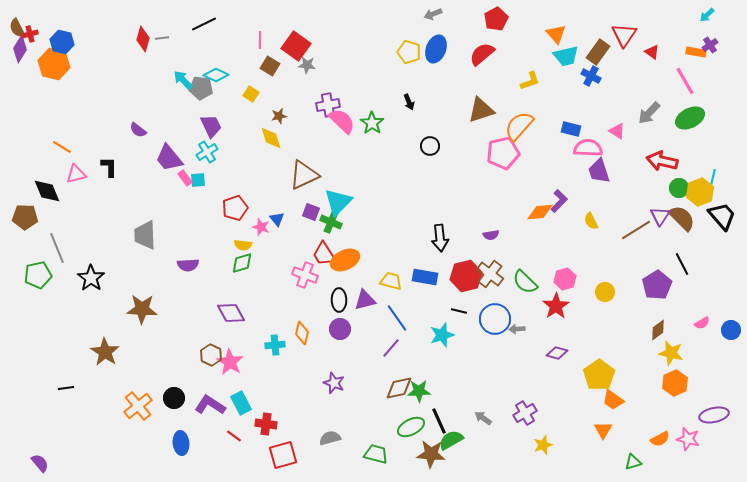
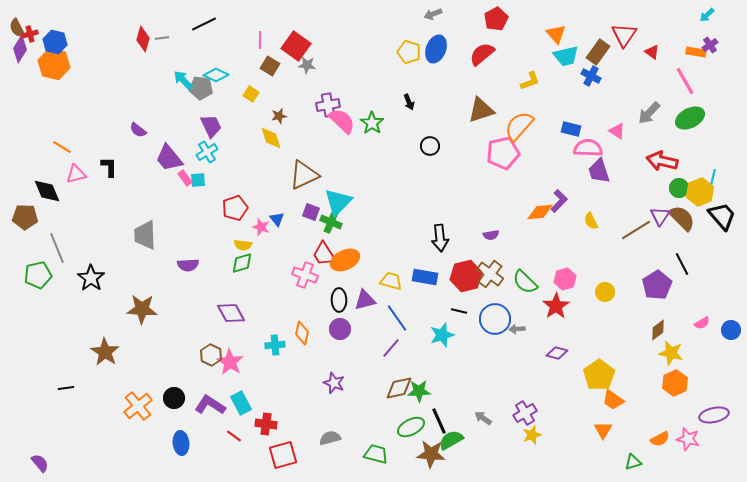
blue hexagon at (62, 42): moved 7 px left
yellow star at (543, 445): moved 11 px left, 10 px up
